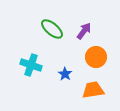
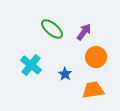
purple arrow: moved 1 px down
cyan cross: rotated 20 degrees clockwise
